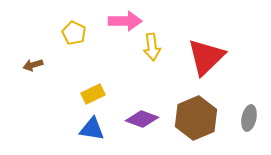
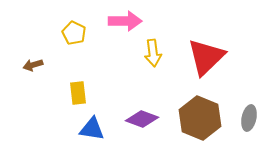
yellow arrow: moved 1 px right, 6 px down
yellow rectangle: moved 15 px left, 1 px up; rotated 70 degrees counterclockwise
brown hexagon: moved 4 px right; rotated 15 degrees counterclockwise
